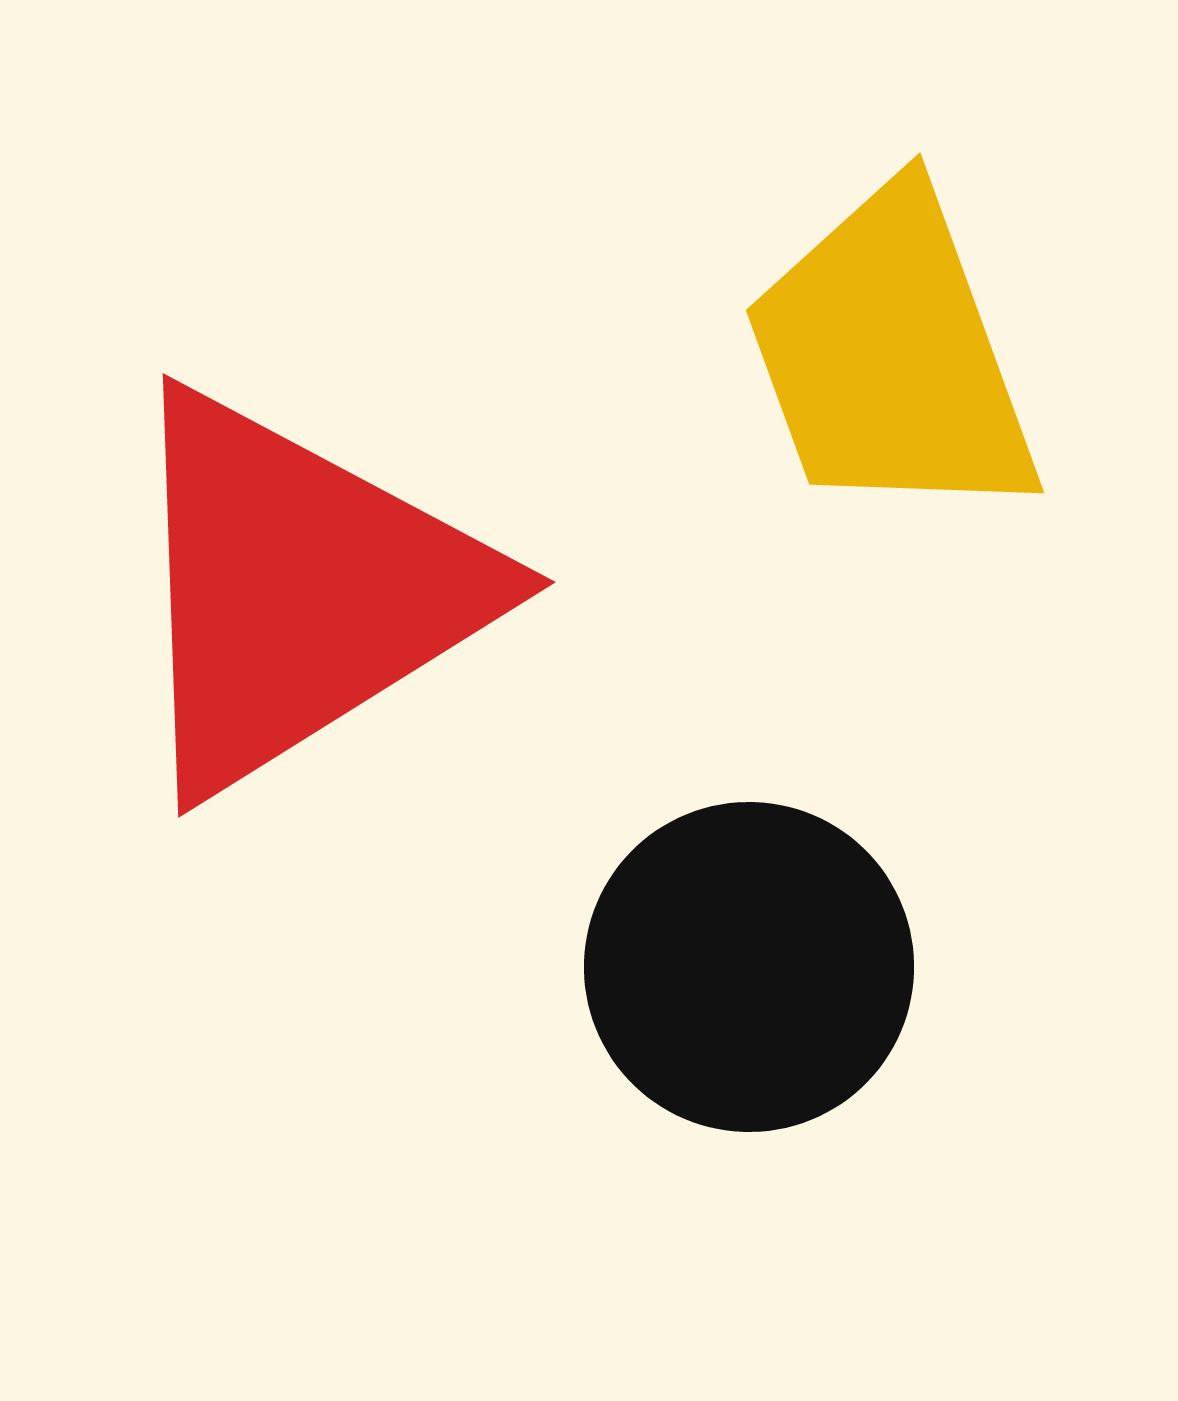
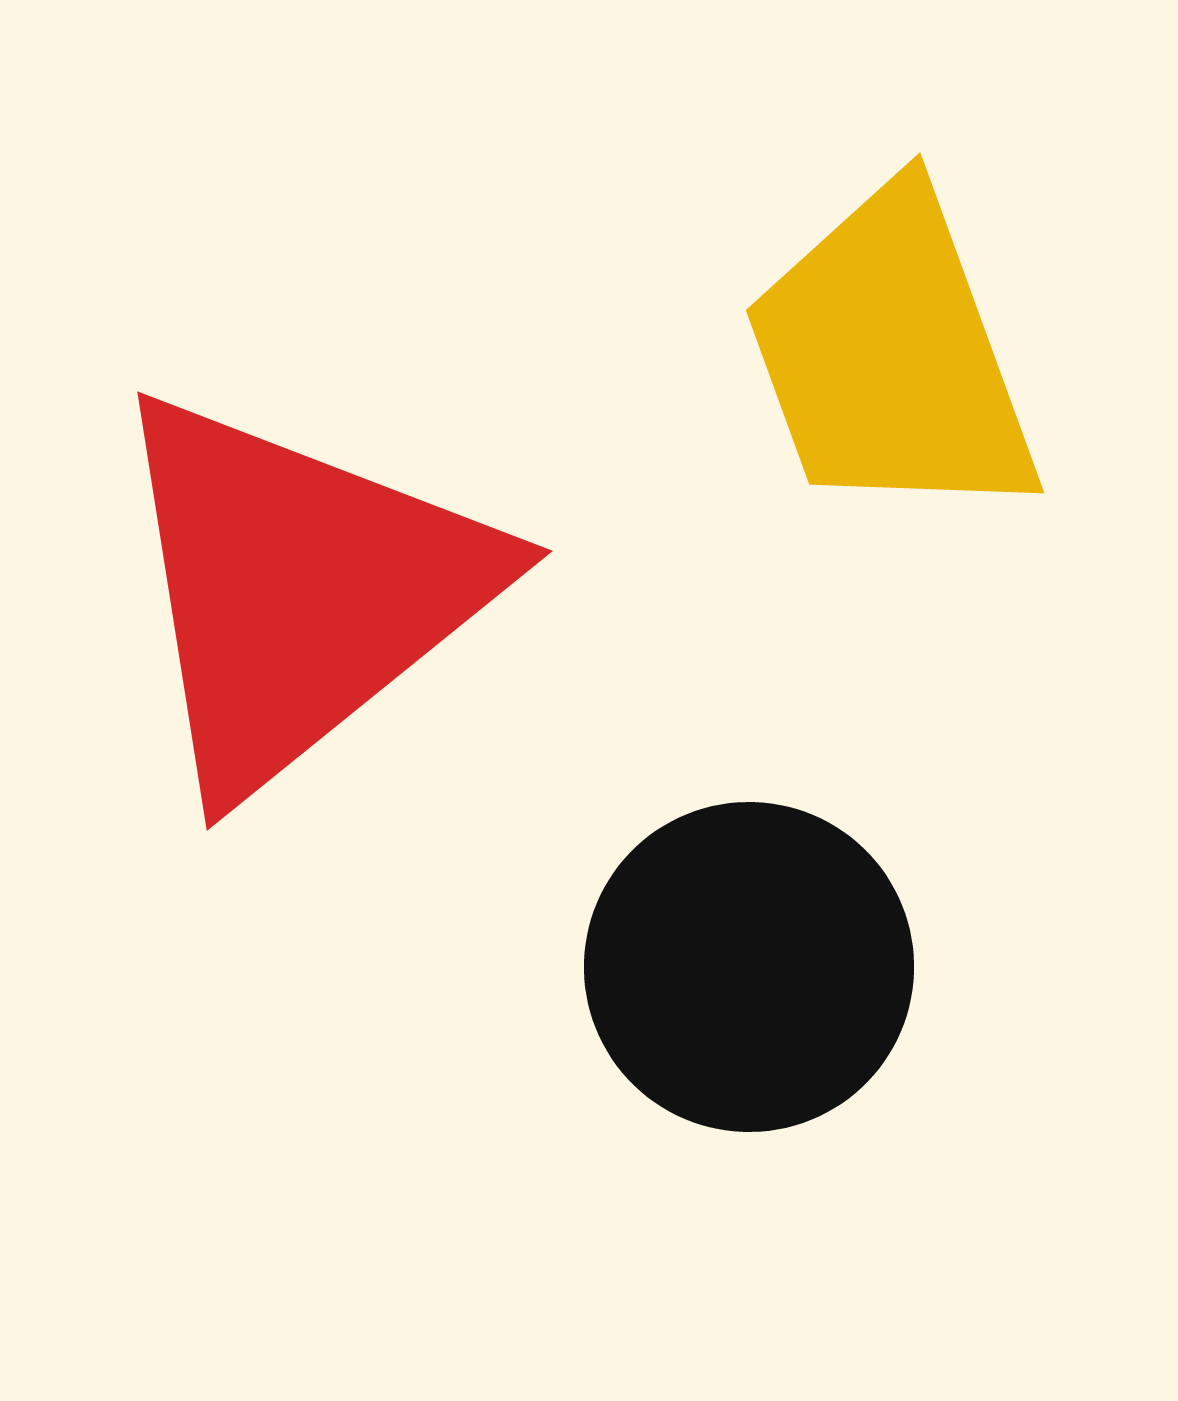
red triangle: rotated 7 degrees counterclockwise
